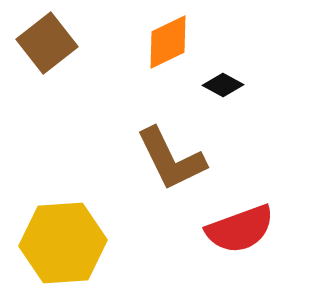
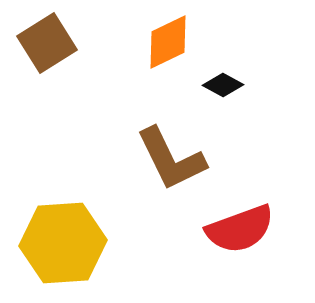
brown square: rotated 6 degrees clockwise
